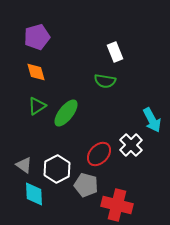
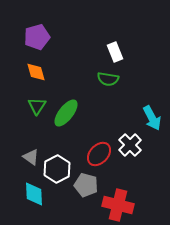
green semicircle: moved 3 px right, 2 px up
green triangle: rotated 24 degrees counterclockwise
cyan arrow: moved 2 px up
white cross: moved 1 px left
gray triangle: moved 7 px right, 8 px up
red cross: moved 1 px right
